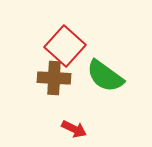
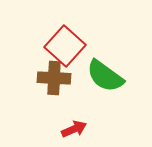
red arrow: rotated 50 degrees counterclockwise
